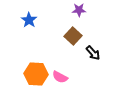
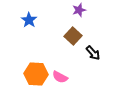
purple star: rotated 16 degrees counterclockwise
